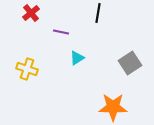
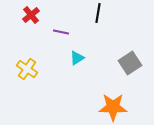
red cross: moved 2 px down
yellow cross: rotated 15 degrees clockwise
